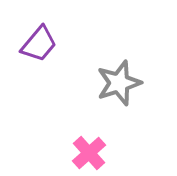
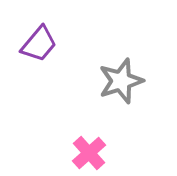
gray star: moved 2 px right, 2 px up
